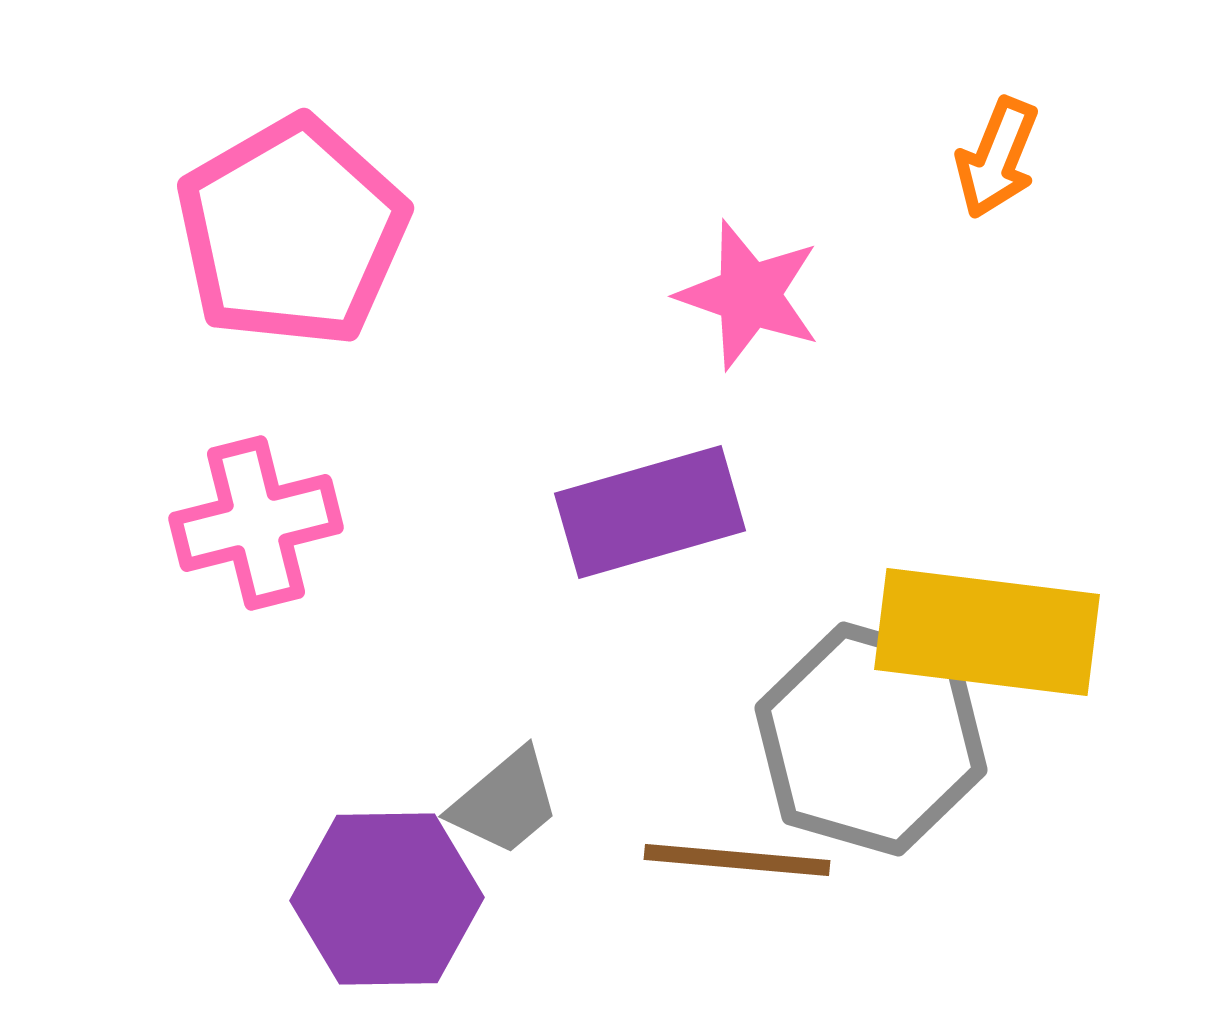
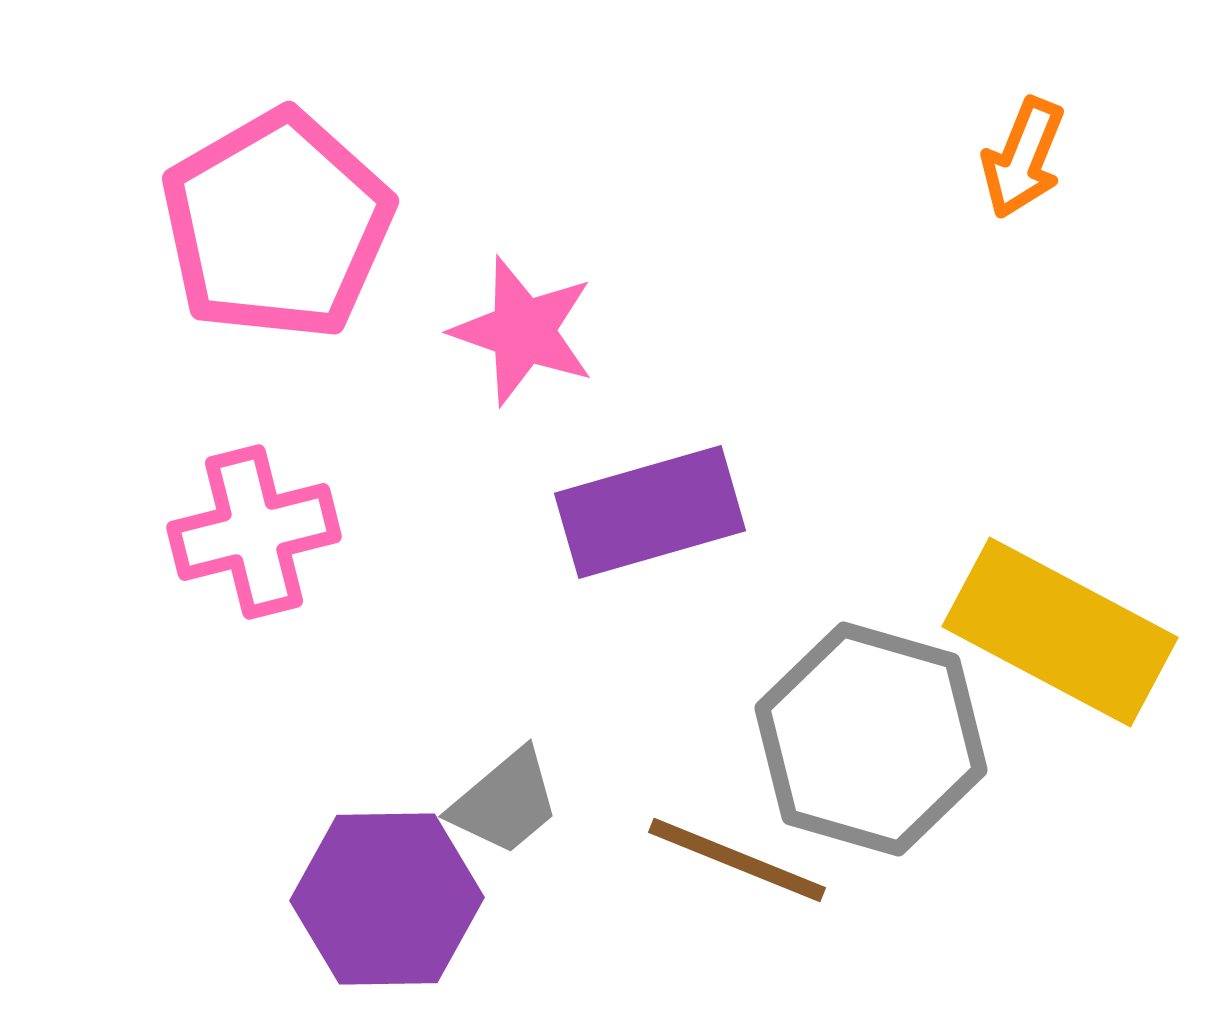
orange arrow: moved 26 px right
pink pentagon: moved 15 px left, 7 px up
pink star: moved 226 px left, 36 px down
pink cross: moved 2 px left, 9 px down
yellow rectangle: moved 73 px right; rotated 21 degrees clockwise
brown line: rotated 17 degrees clockwise
